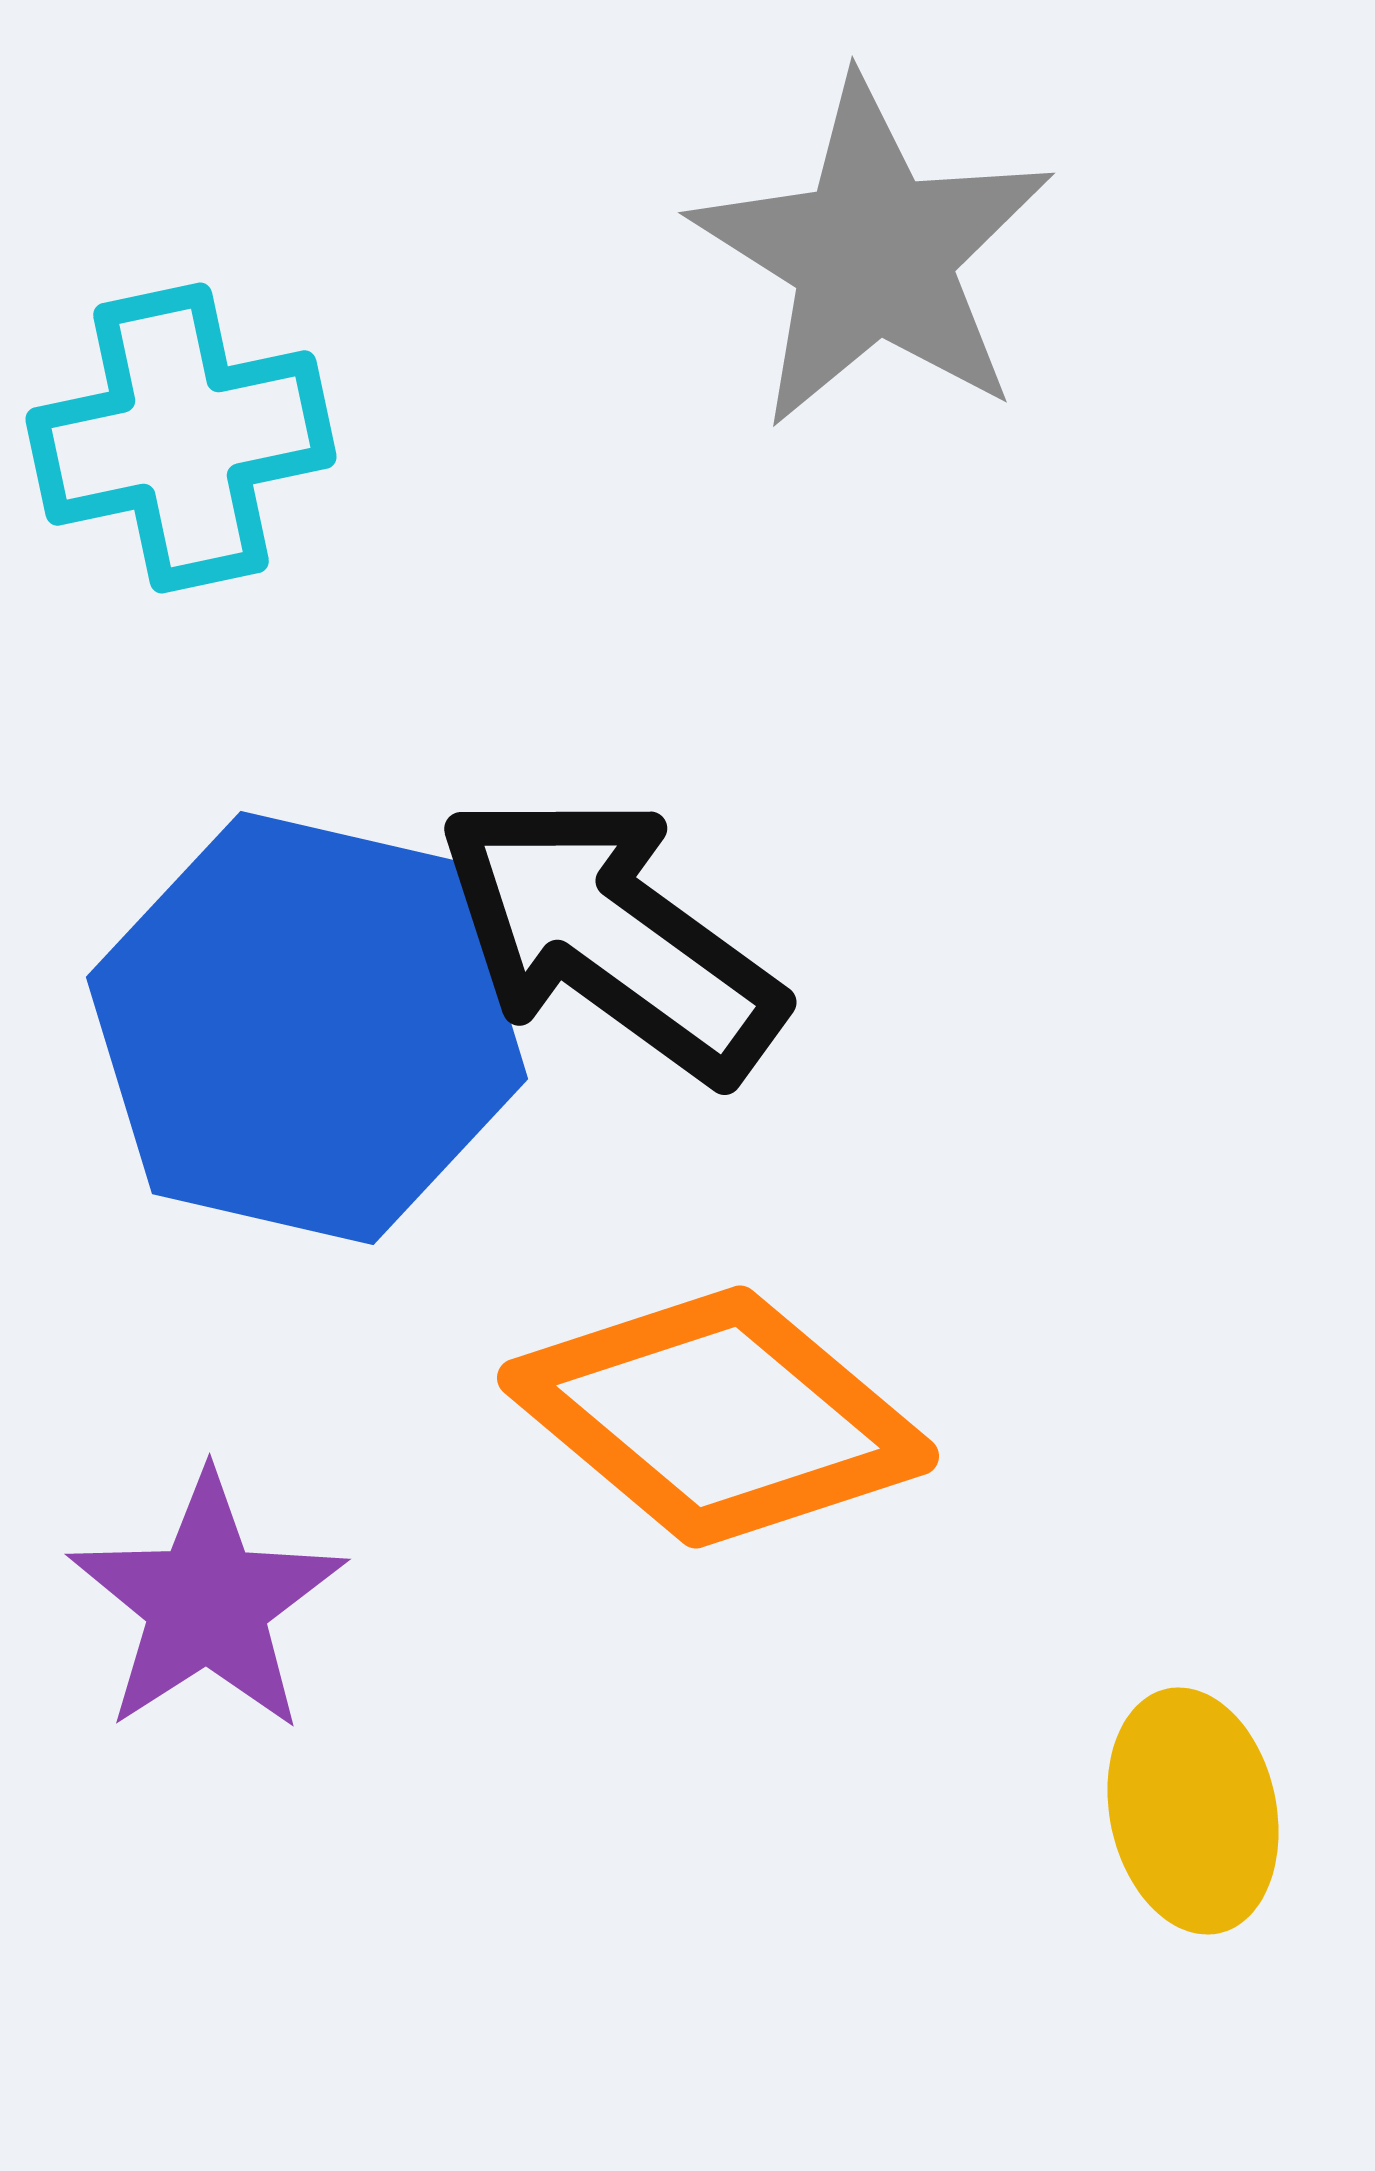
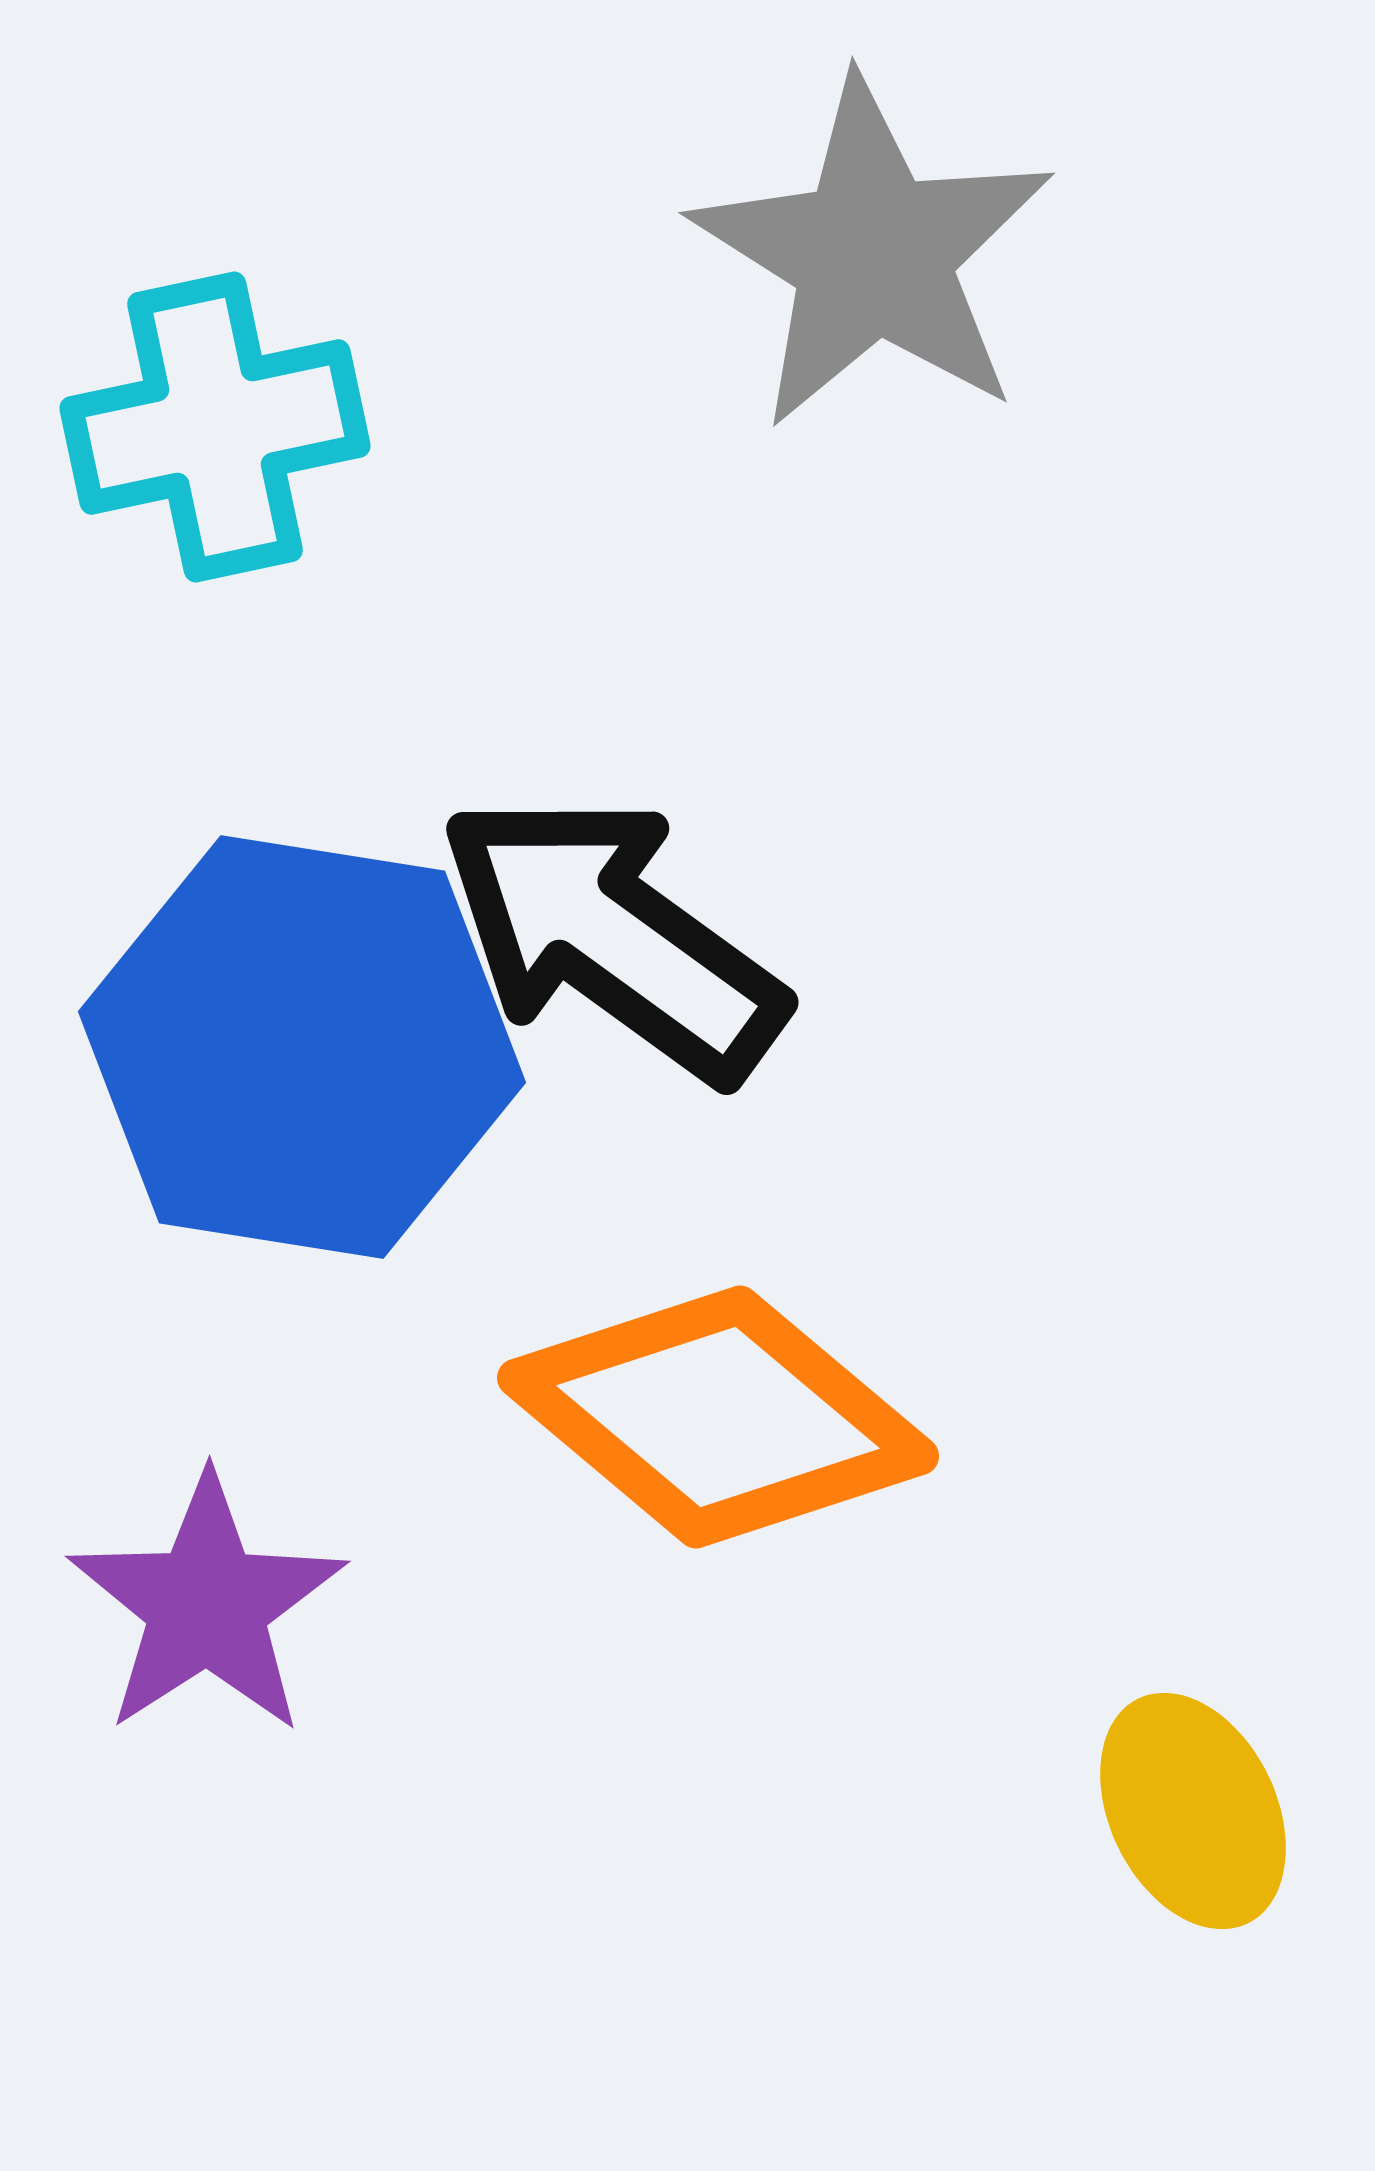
cyan cross: moved 34 px right, 11 px up
black arrow: moved 2 px right
blue hexagon: moved 5 px left, 19 px down; rotated 4 degrees counterclockwise
purple star: moved 2 px down
yellow ellipse: rotated 14 degrees counterclockwise
